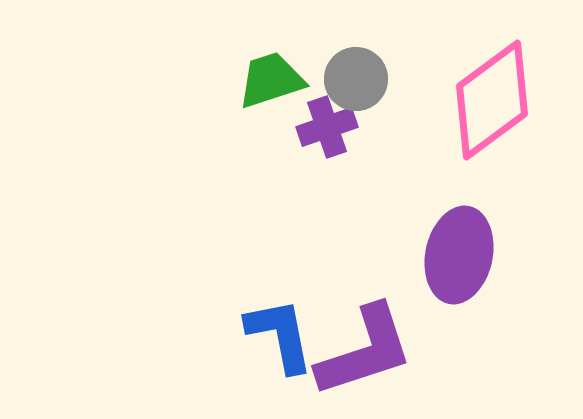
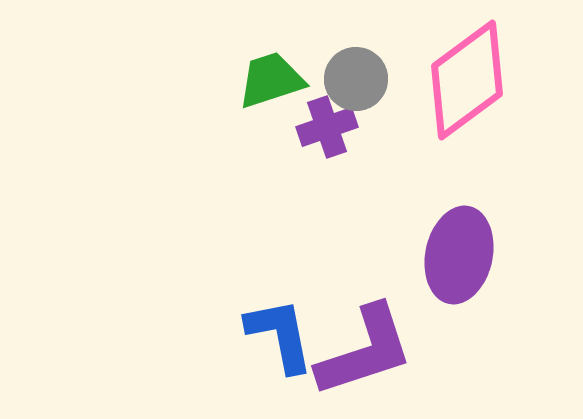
pink diamond: moved 25 px left, 20 px up
